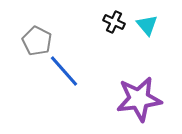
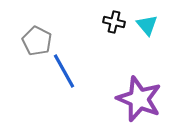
black cross: rotated 10 degrees counterclockwise
blue line: rotated 12 degrees clockwise
purple star: rotated 30 degrees clockwise
